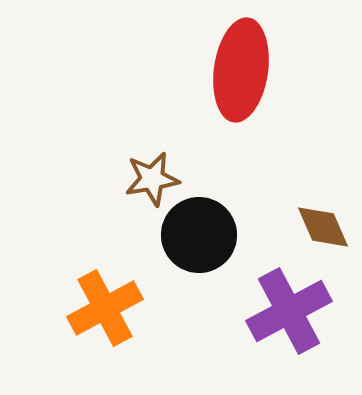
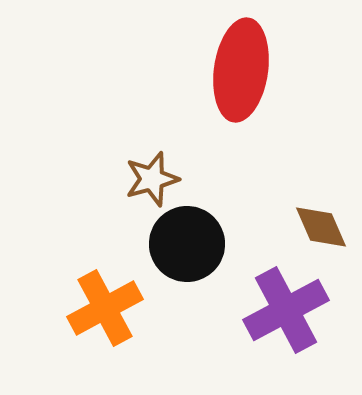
brown star: rotated 6 degrees counterclockwise
brown diamond: moved 2 px left
black circle: moved 12 px left, 9 px down
purple cross: moved 3 px left, 1 px up
